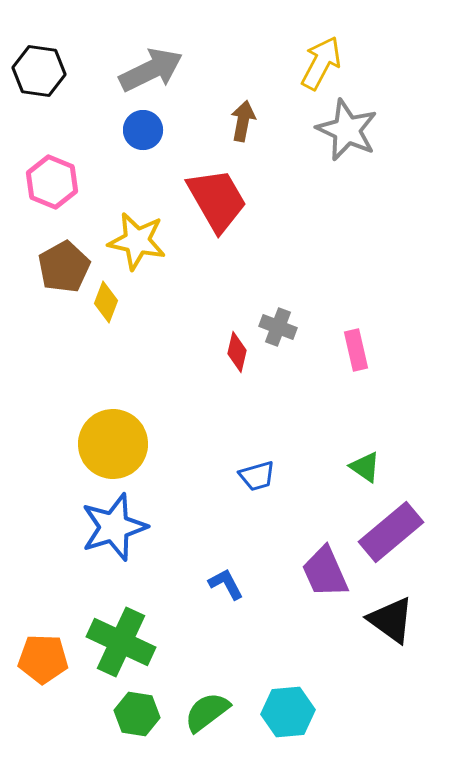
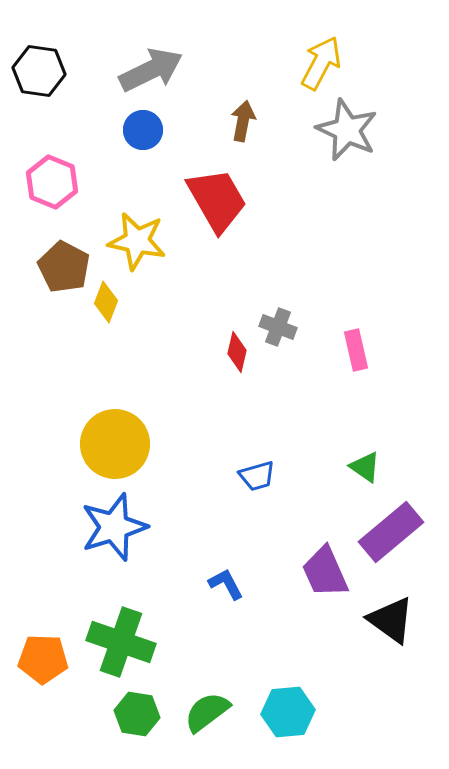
brown pentagon: rotated 15 degrees counterclockwise
yellow circle: moved 2 px right
green cross: rotated 6 degrees counterclockwise
